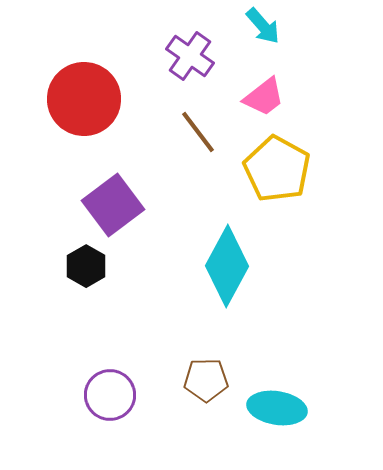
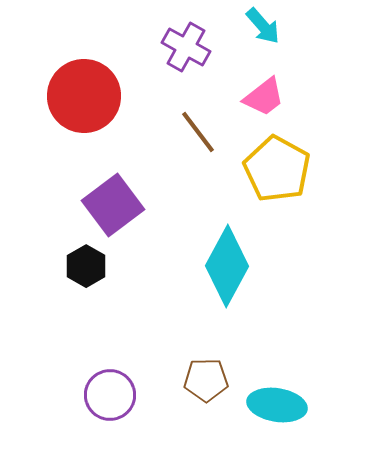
purple cross: moved 4 px left, 9 px up; rotated 6 degrees counterclockwise
red circle: moved 3 px up
cyan ellipse: moved 3 px up
